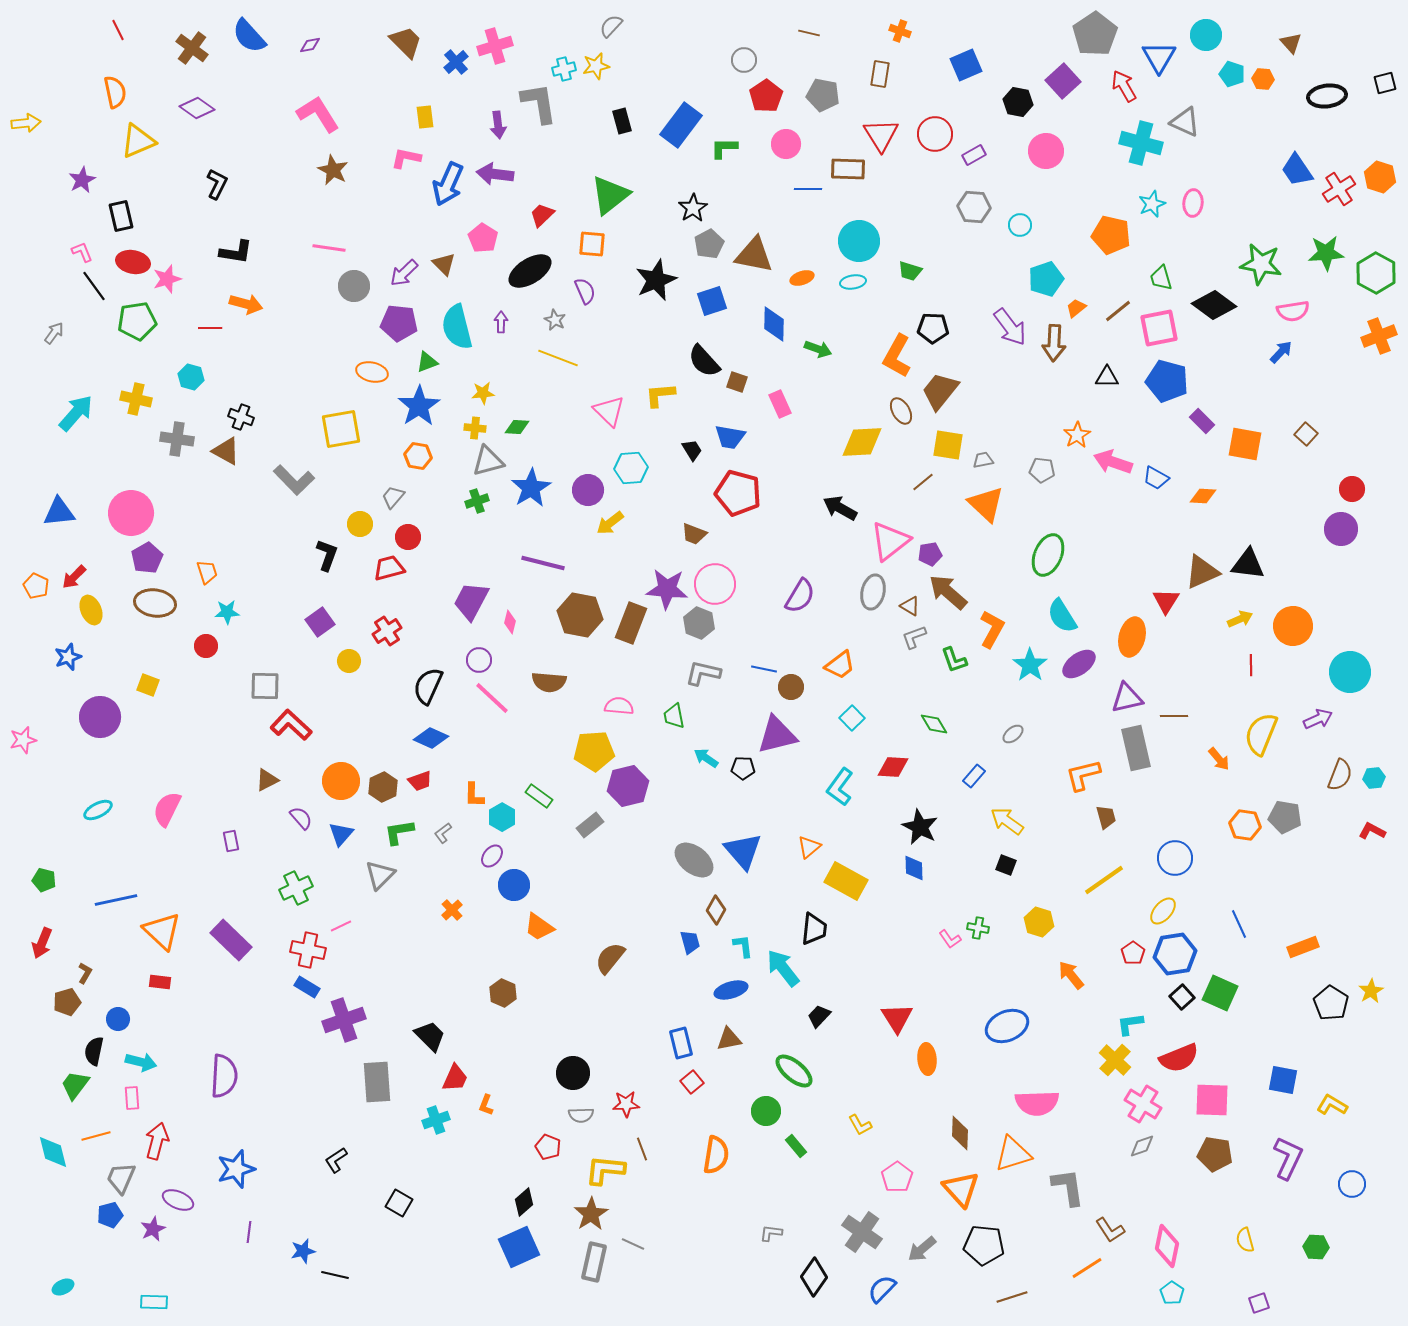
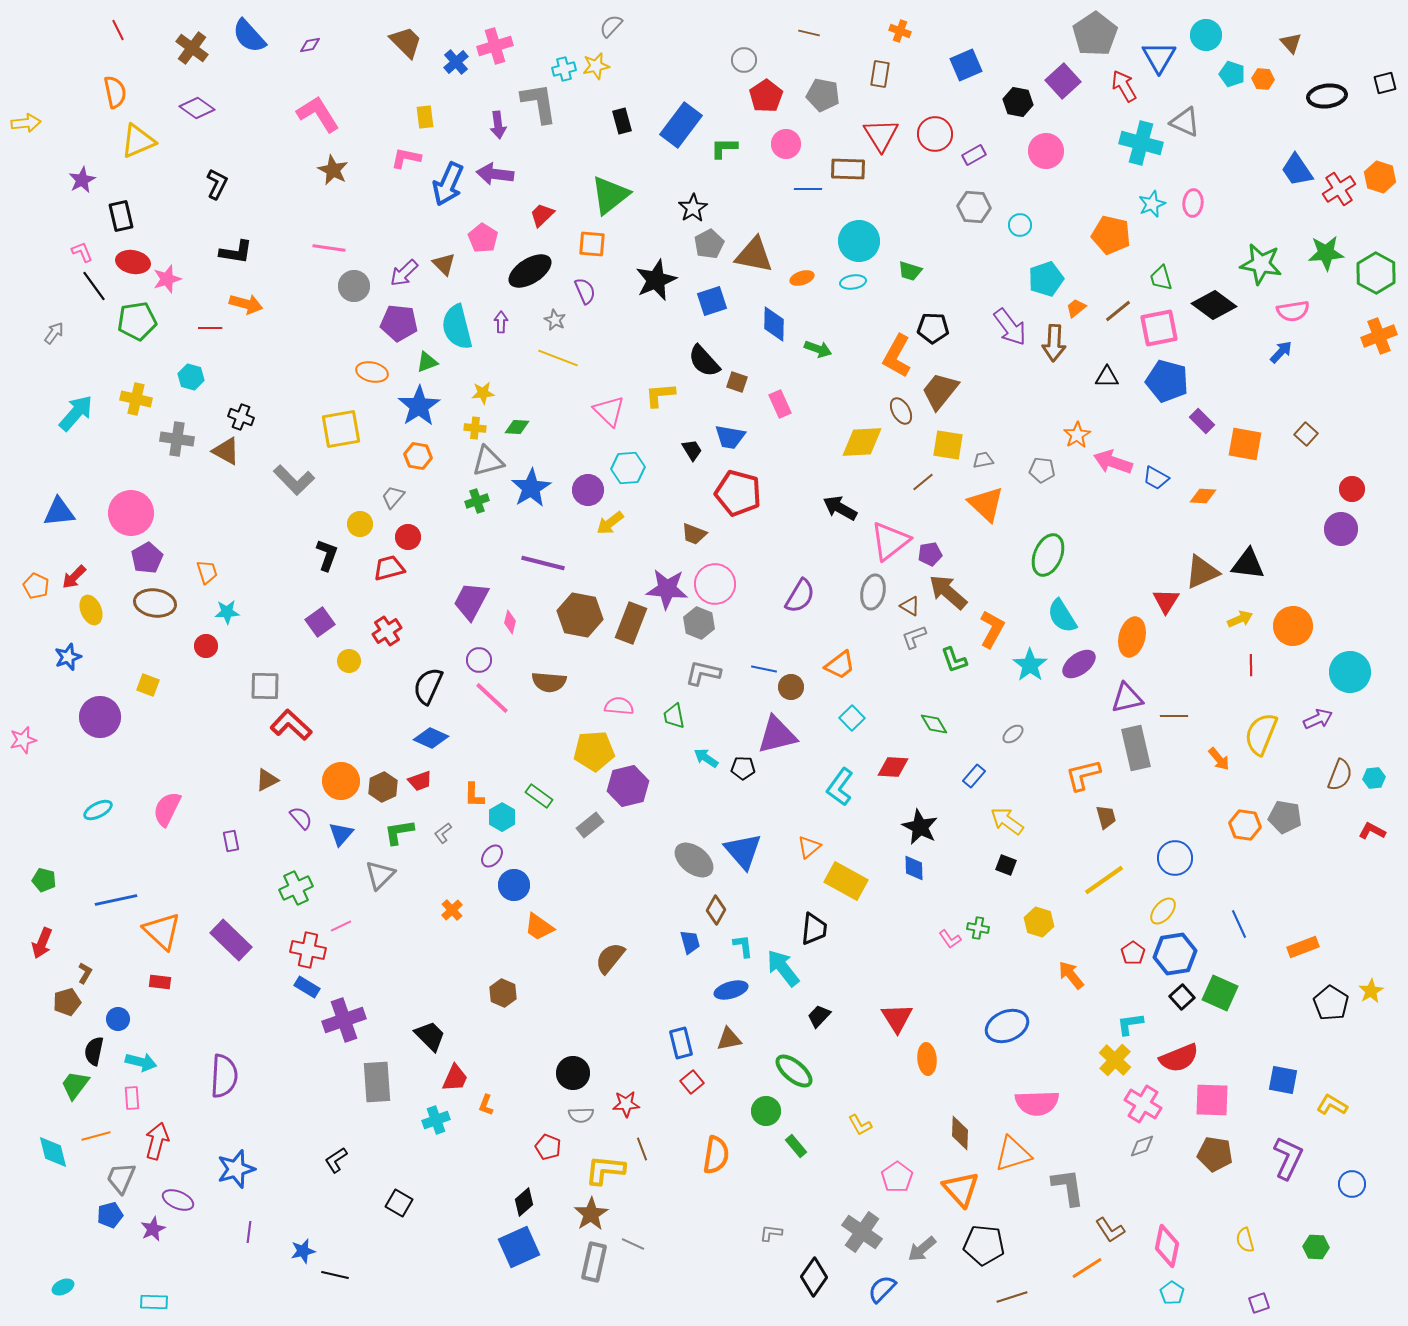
cyan hexagon at (631, 468): moved 3 px left
